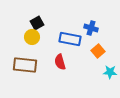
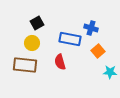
yellow circle: moved 6 px down
